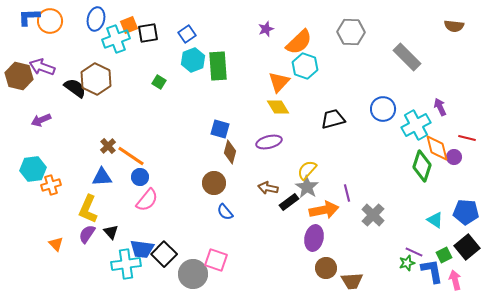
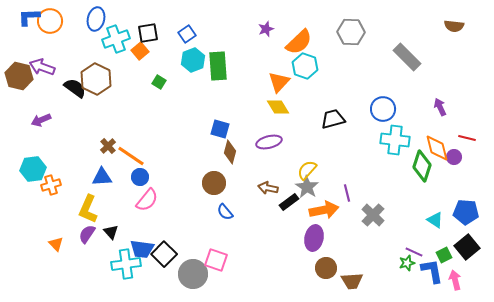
orange square at (129, 25): moved 11 px right, 26 px down; rotated 18 degrees counterclockwise
cyan cross at (416, 125): moved 21 px left, 15 px down; rotated 36 degrees clockwise
